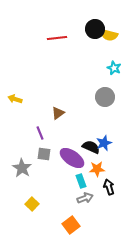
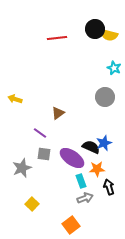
purple line: rotated 32 degrees counterclockwise
gray star: rotated 18 degrees clockwise
